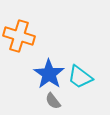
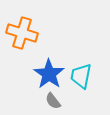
orange cross: moved 3 px right, 3 px up
cyan trapezoid: moved 1 px right, 1 px up; rotated 64 degrees clockwise
